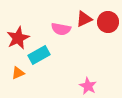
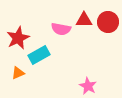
red triangle: moved 1 px down; rotated 24 degrees clockwise
